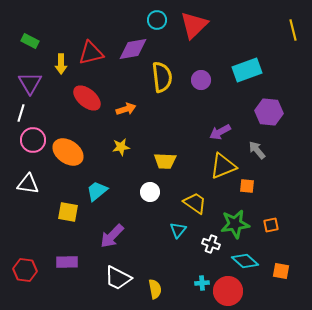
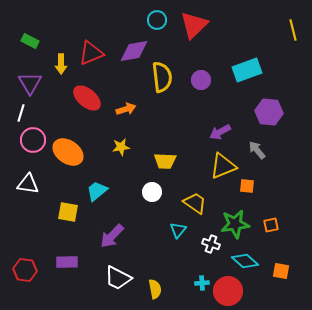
purple diamond at (133, 49): moved 1 px right, 2 px down
red triangle at (91, 53): rotated 8 degrees counterclockwise
white circle at (150, 192): moved 2 px right
